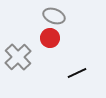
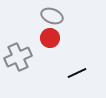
gray ellipse: moved 2 px left
gray cross: rotated 20 degrees clockwise
